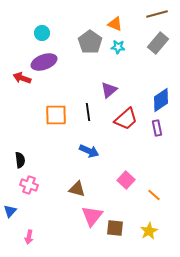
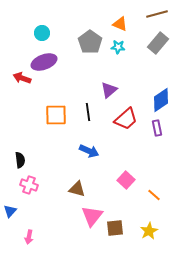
orange triangle: moved 5 px right
brown square: rotated 12 degrees counterclockwise
